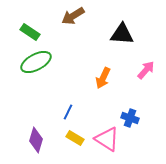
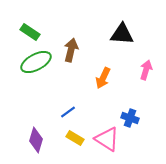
brown arrow: moved 2 px left, 34 px down; rotated 135 degrees clockwise
pink arrow: rotated 24 degrees counterclockwise
blue line: rotated 28 degrees clockwise
